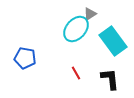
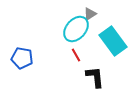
blue pentagon: moved 3 px left
red line: moved 18 px up
black L-shape: moved 15 px left, 2 px up
